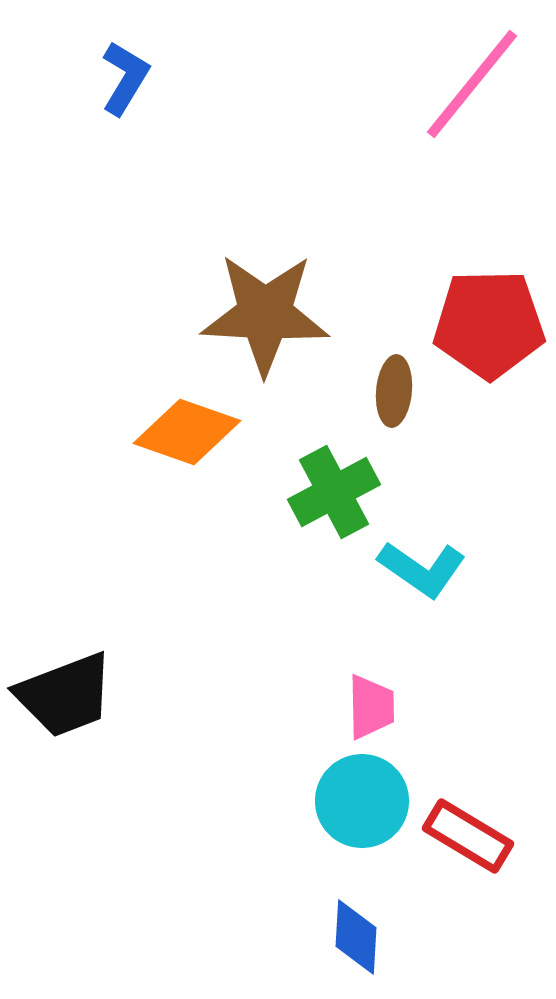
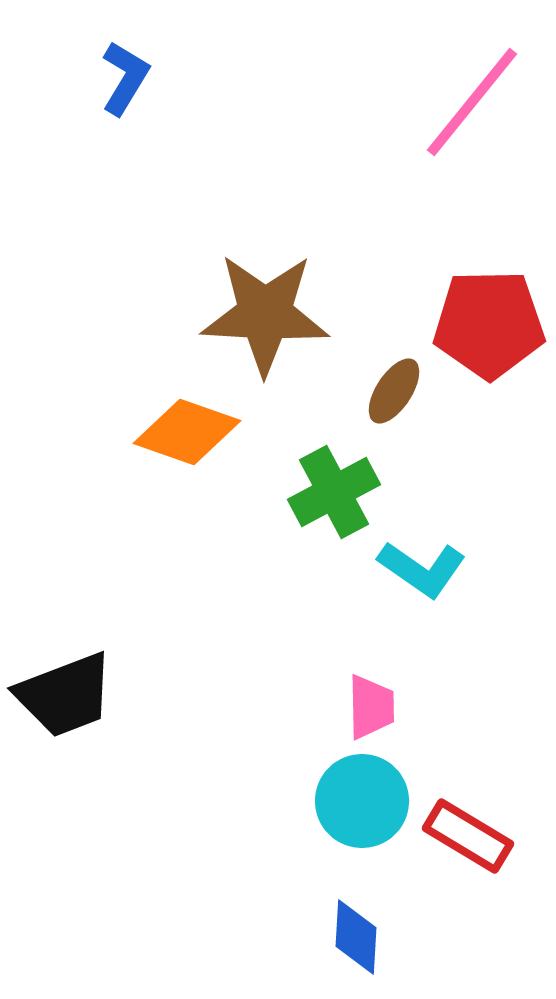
pink line: moved 18 px down
brown ellipse: rotated 28 degrees clockwise
